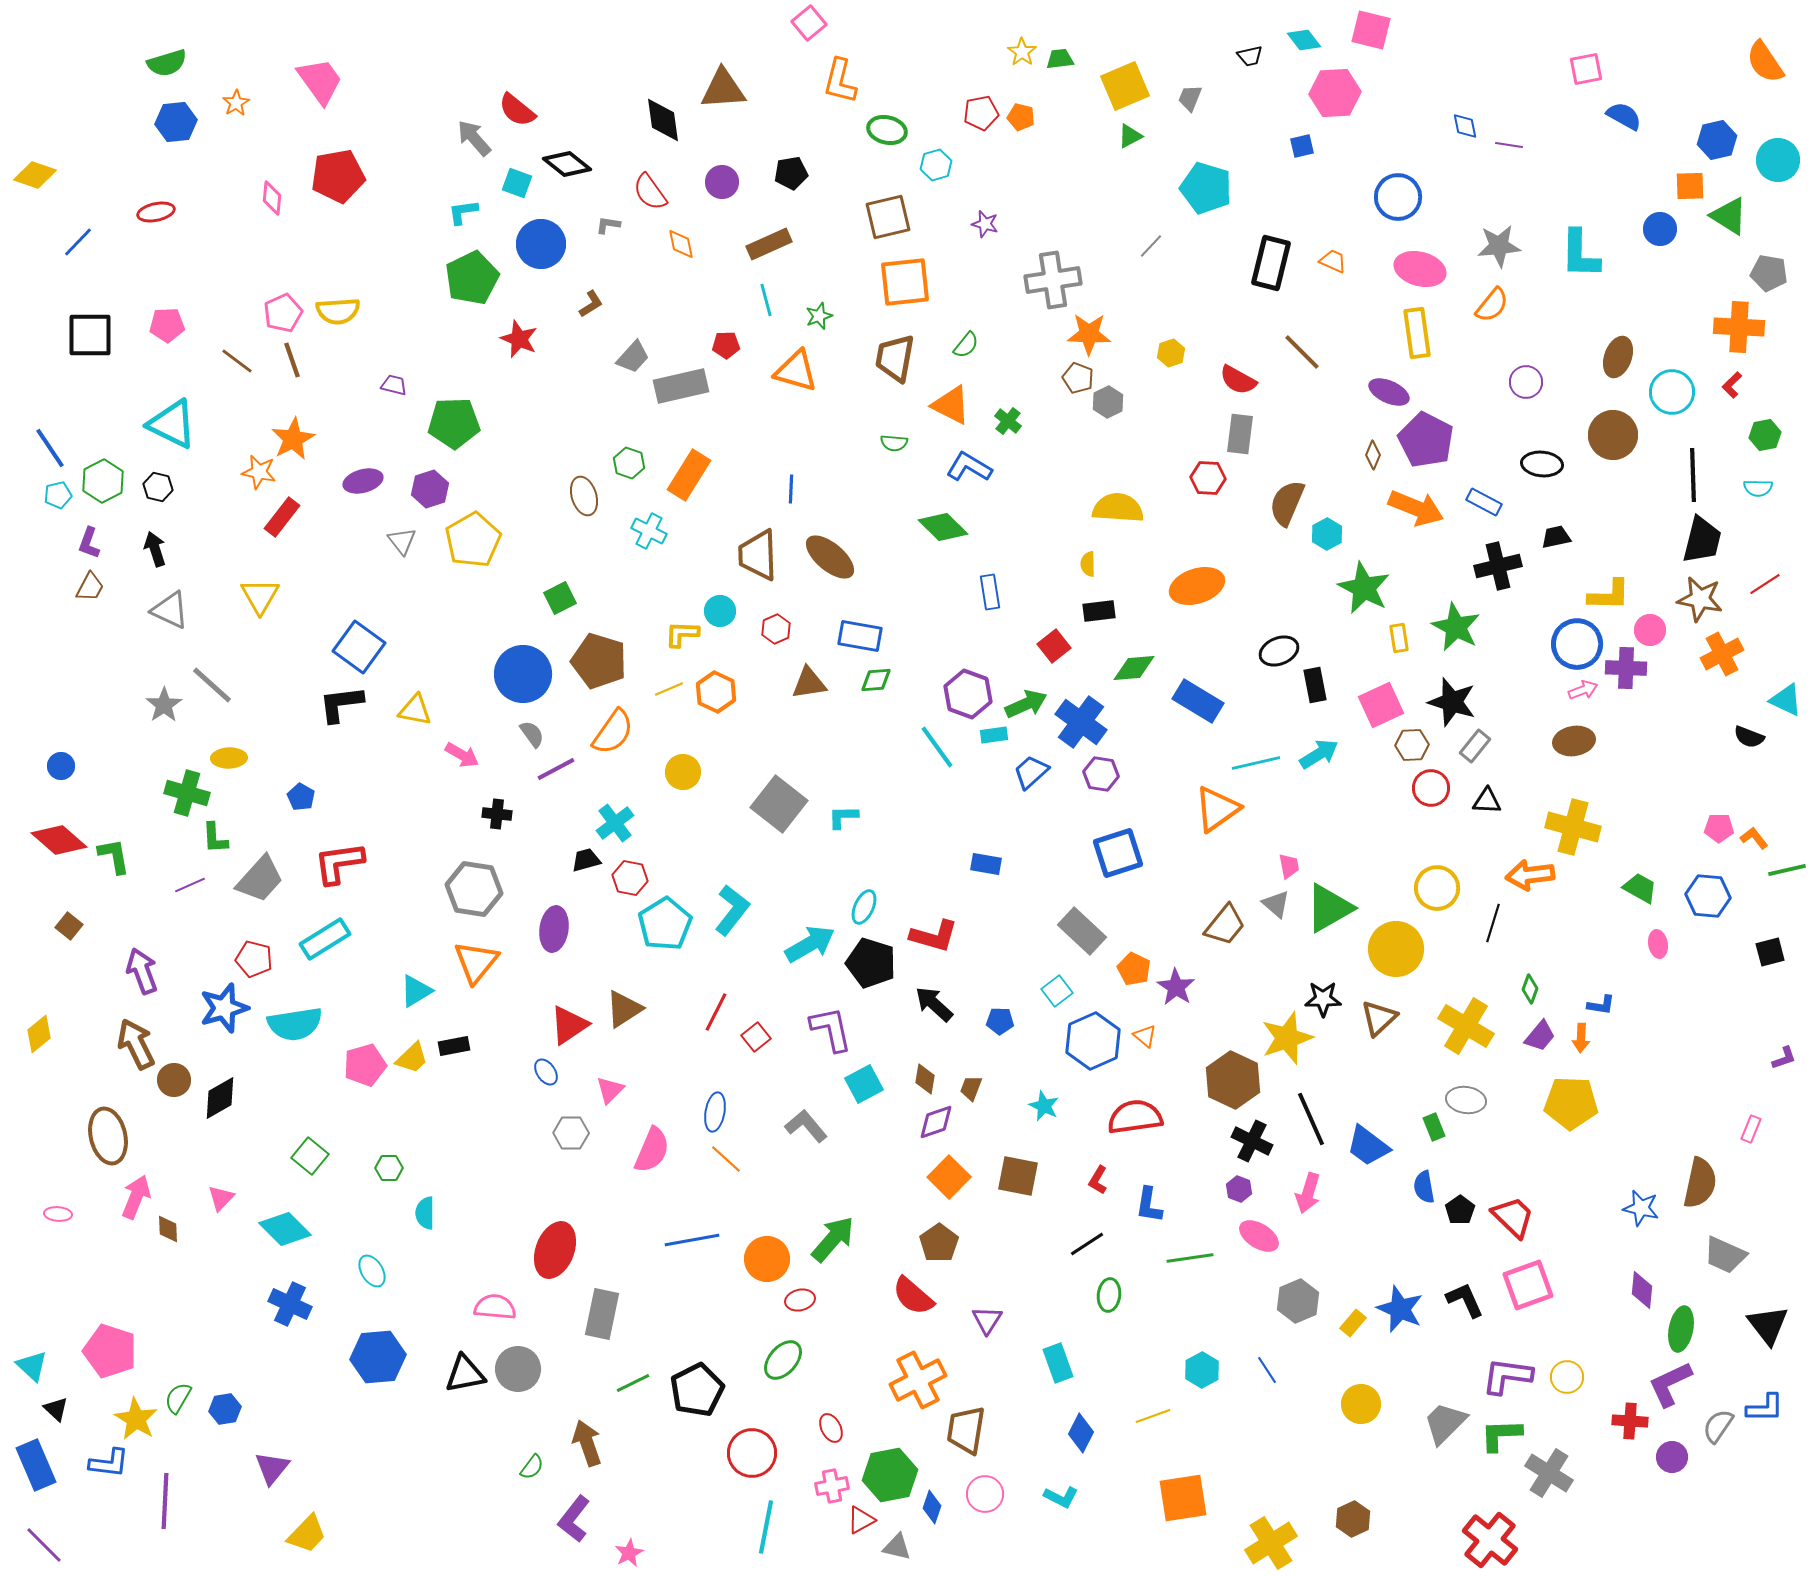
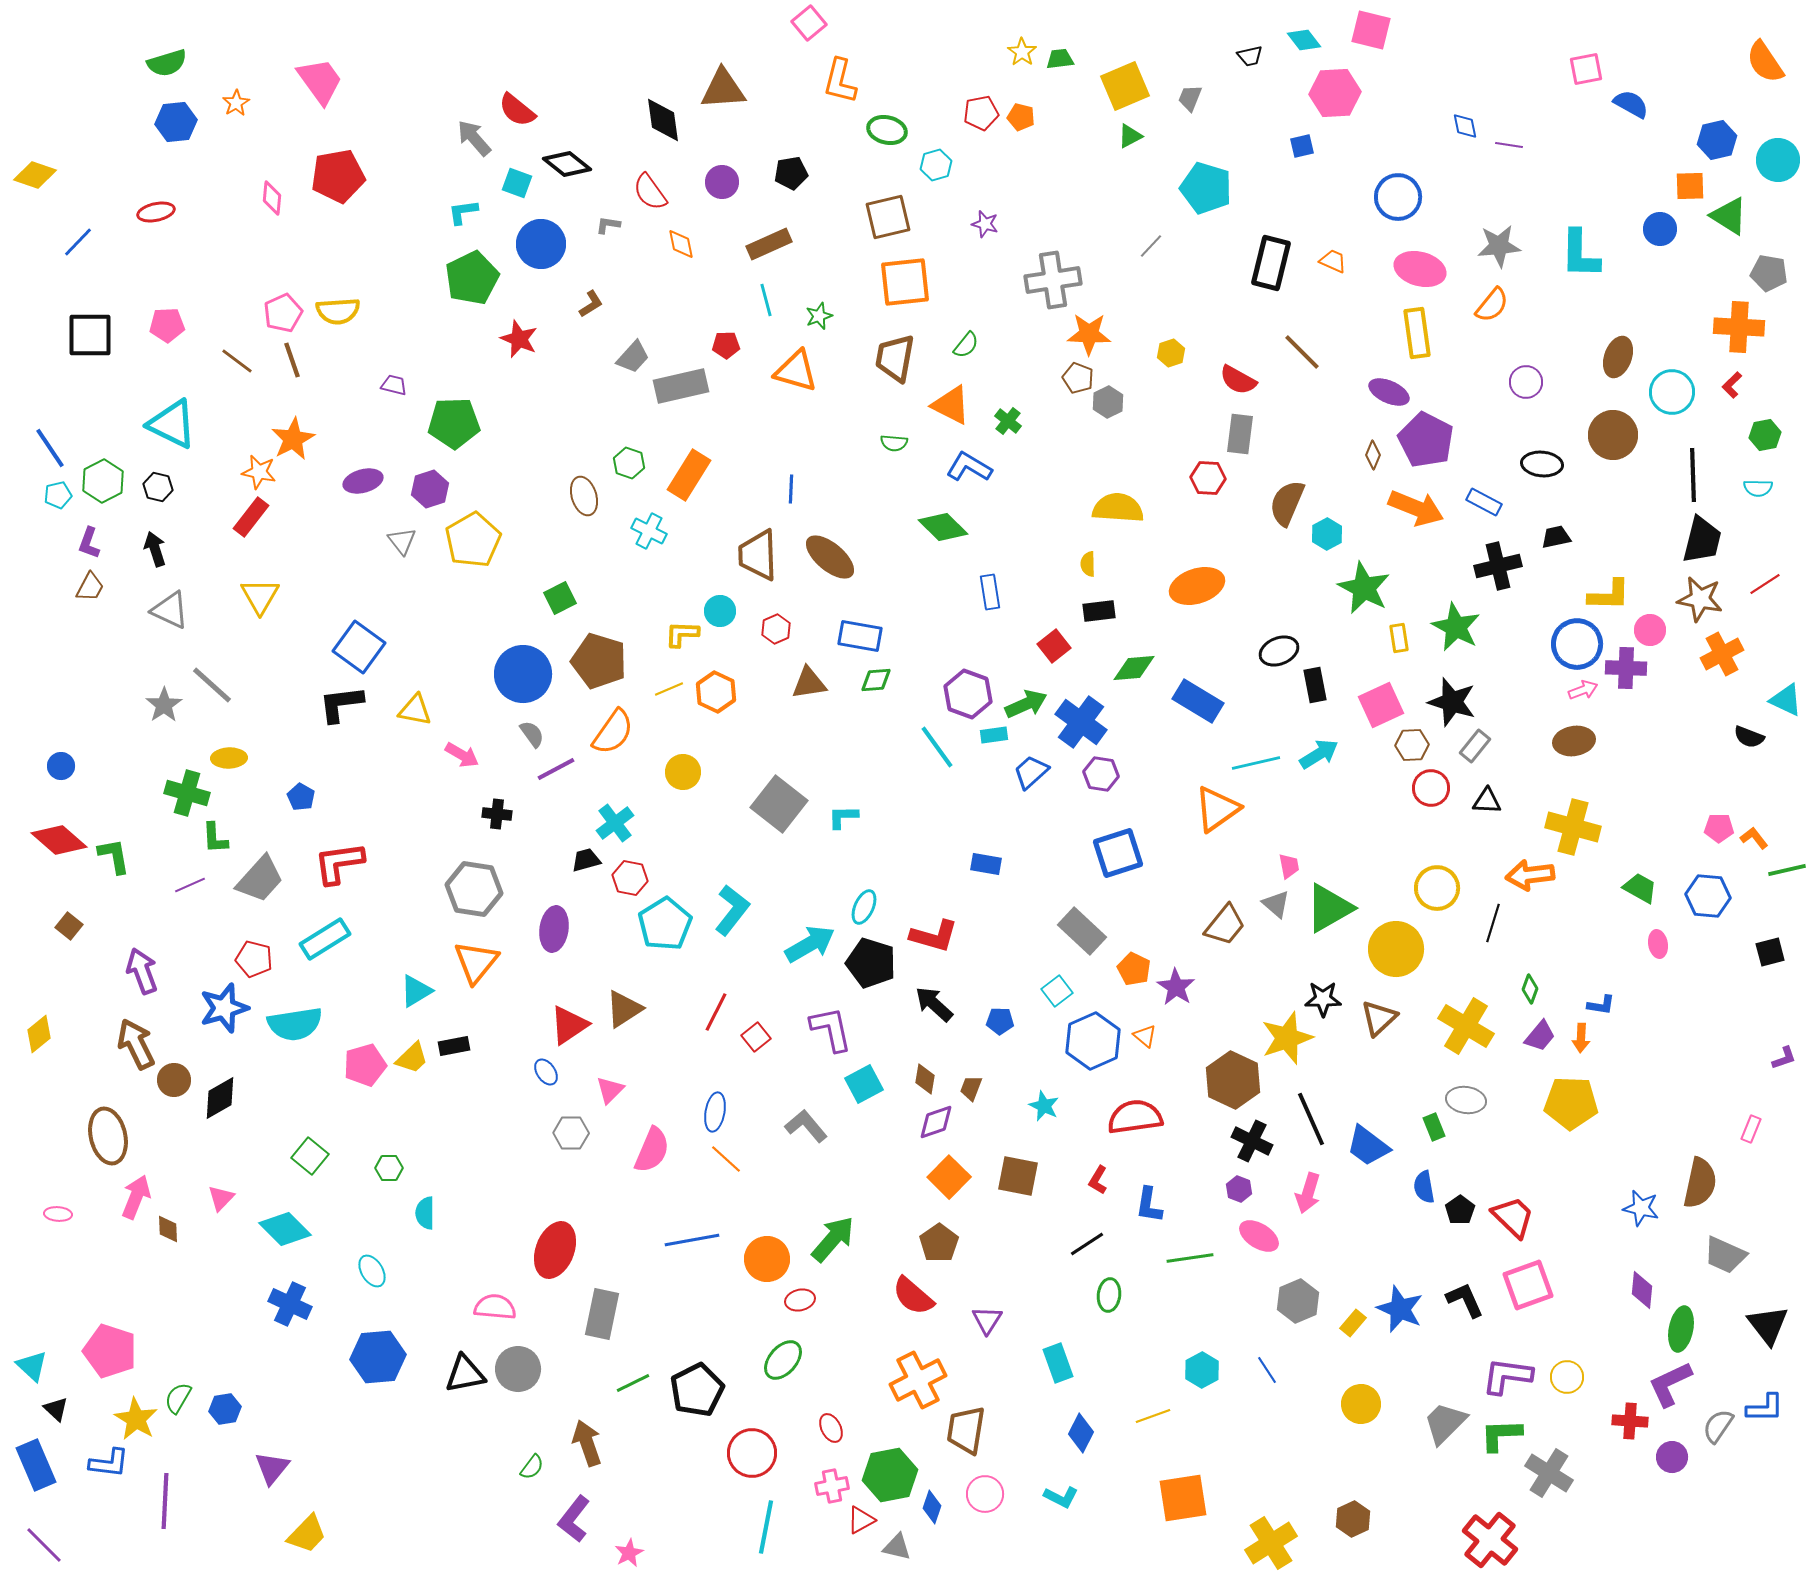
blue semicircle at (1624, 116): moved 7 px right, 12 px up
red rectangle at (282, 517): moved 31 px left
